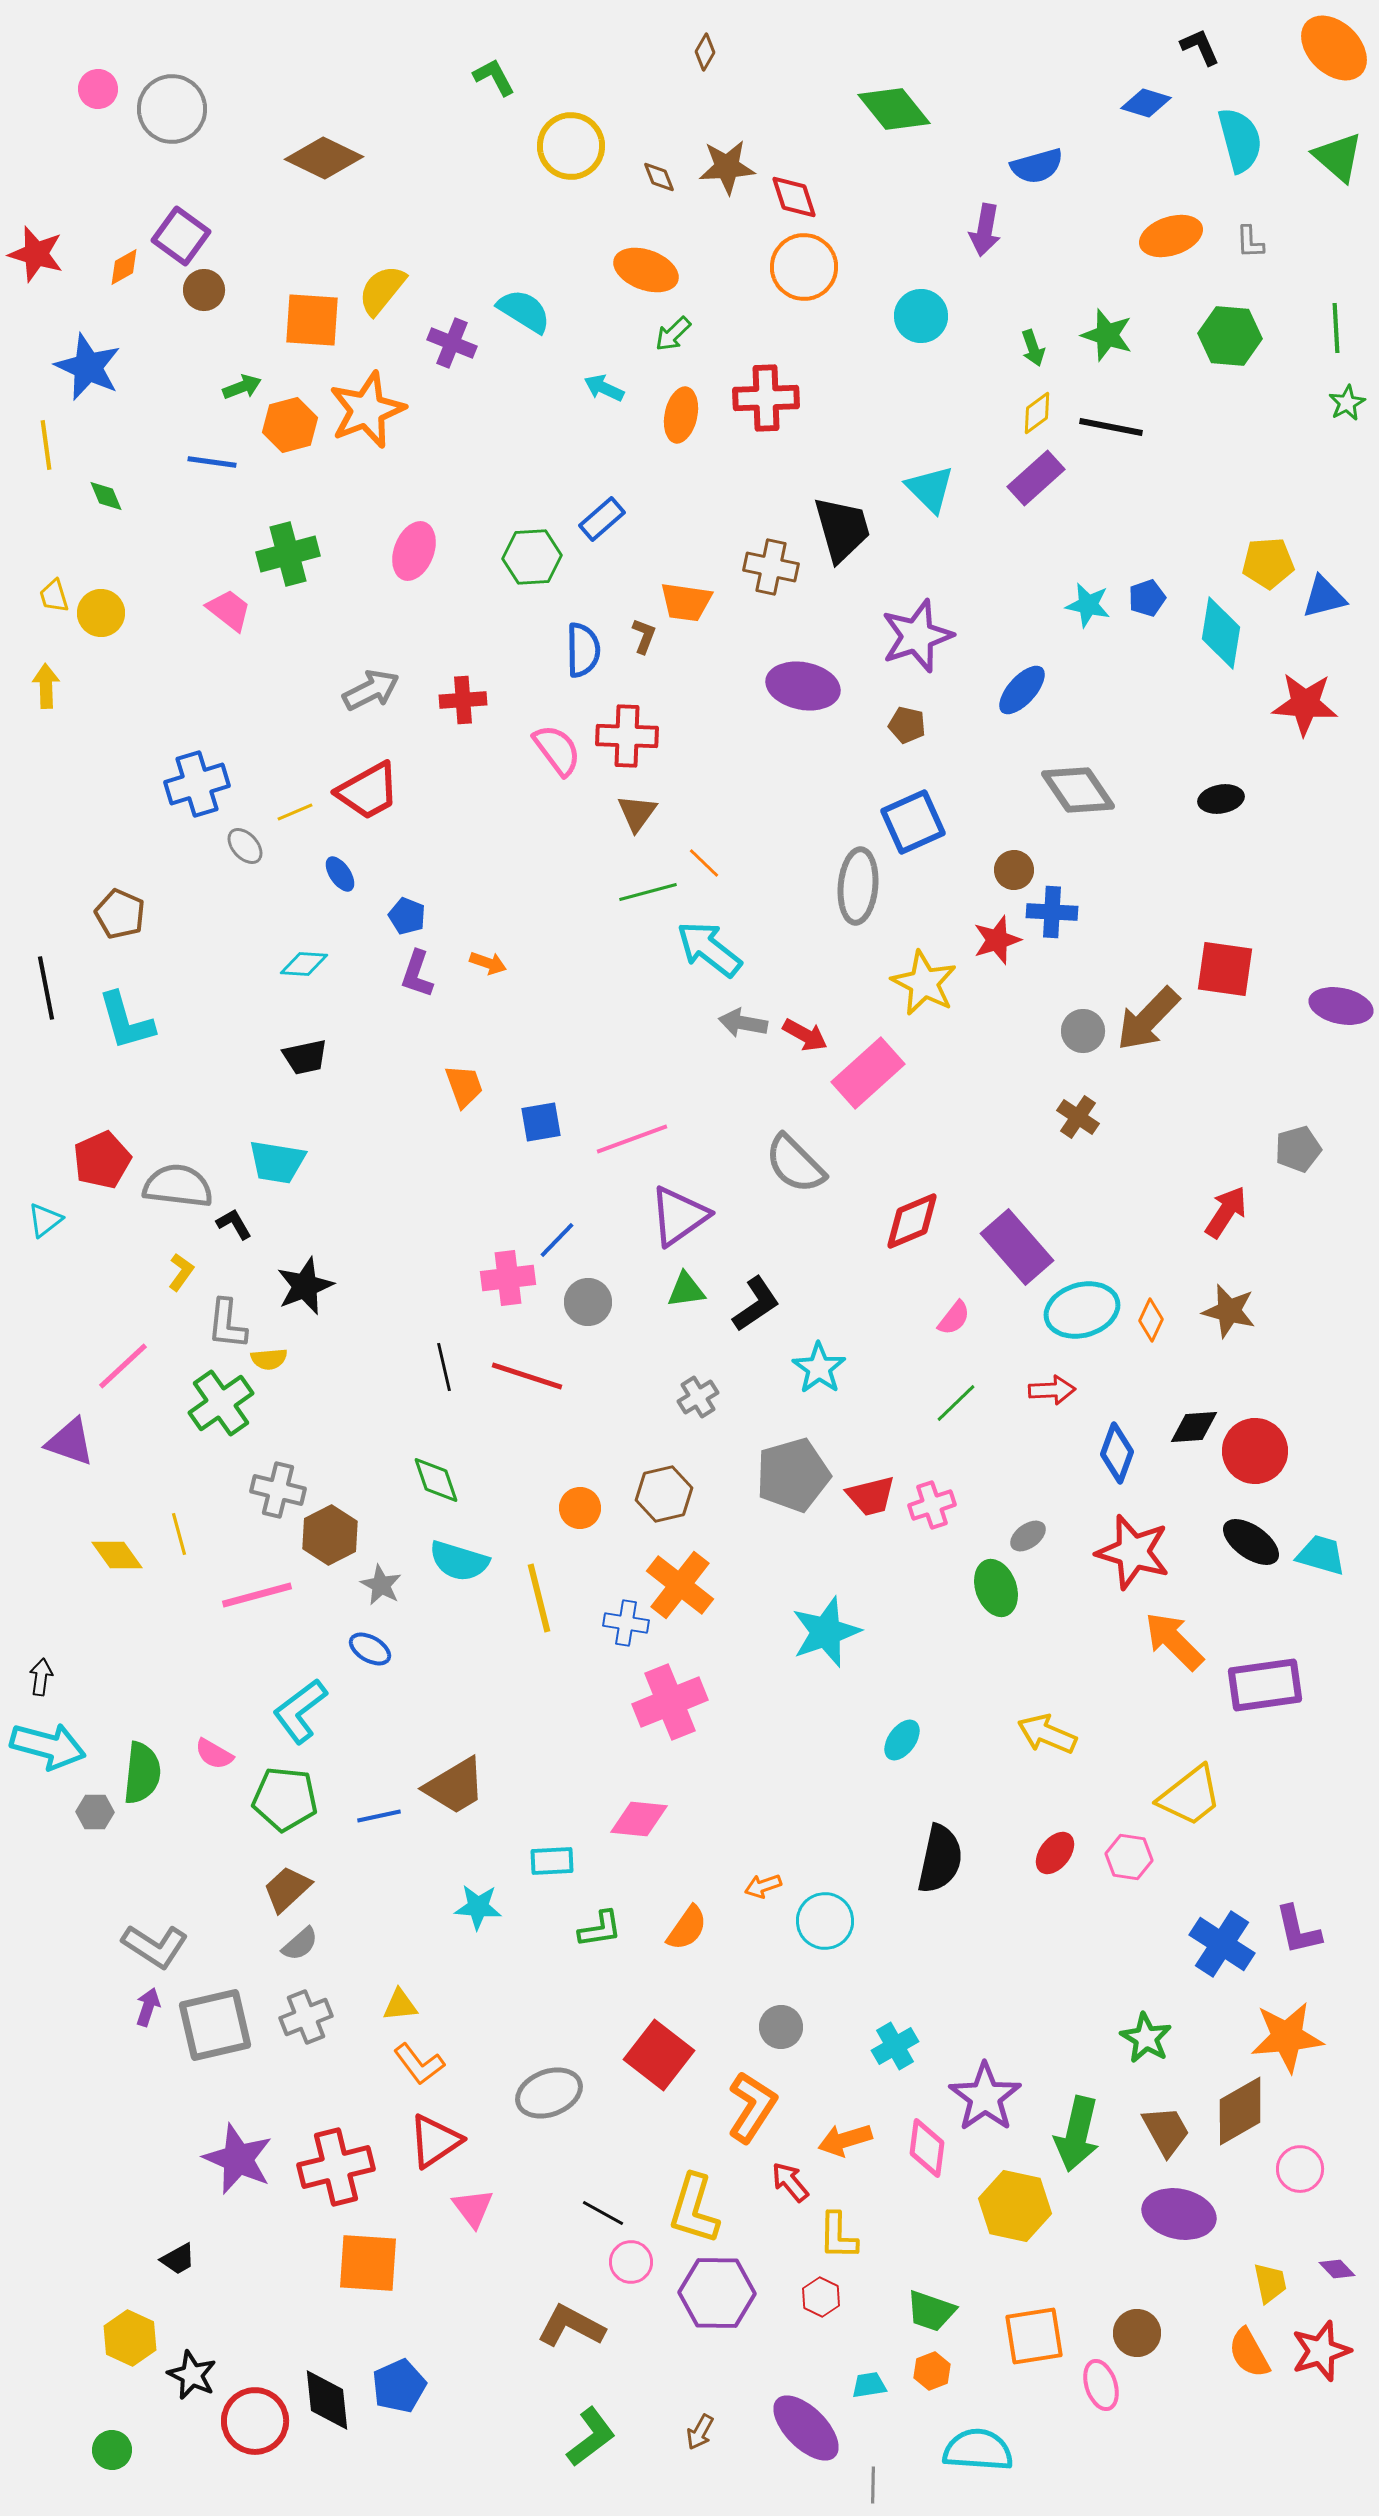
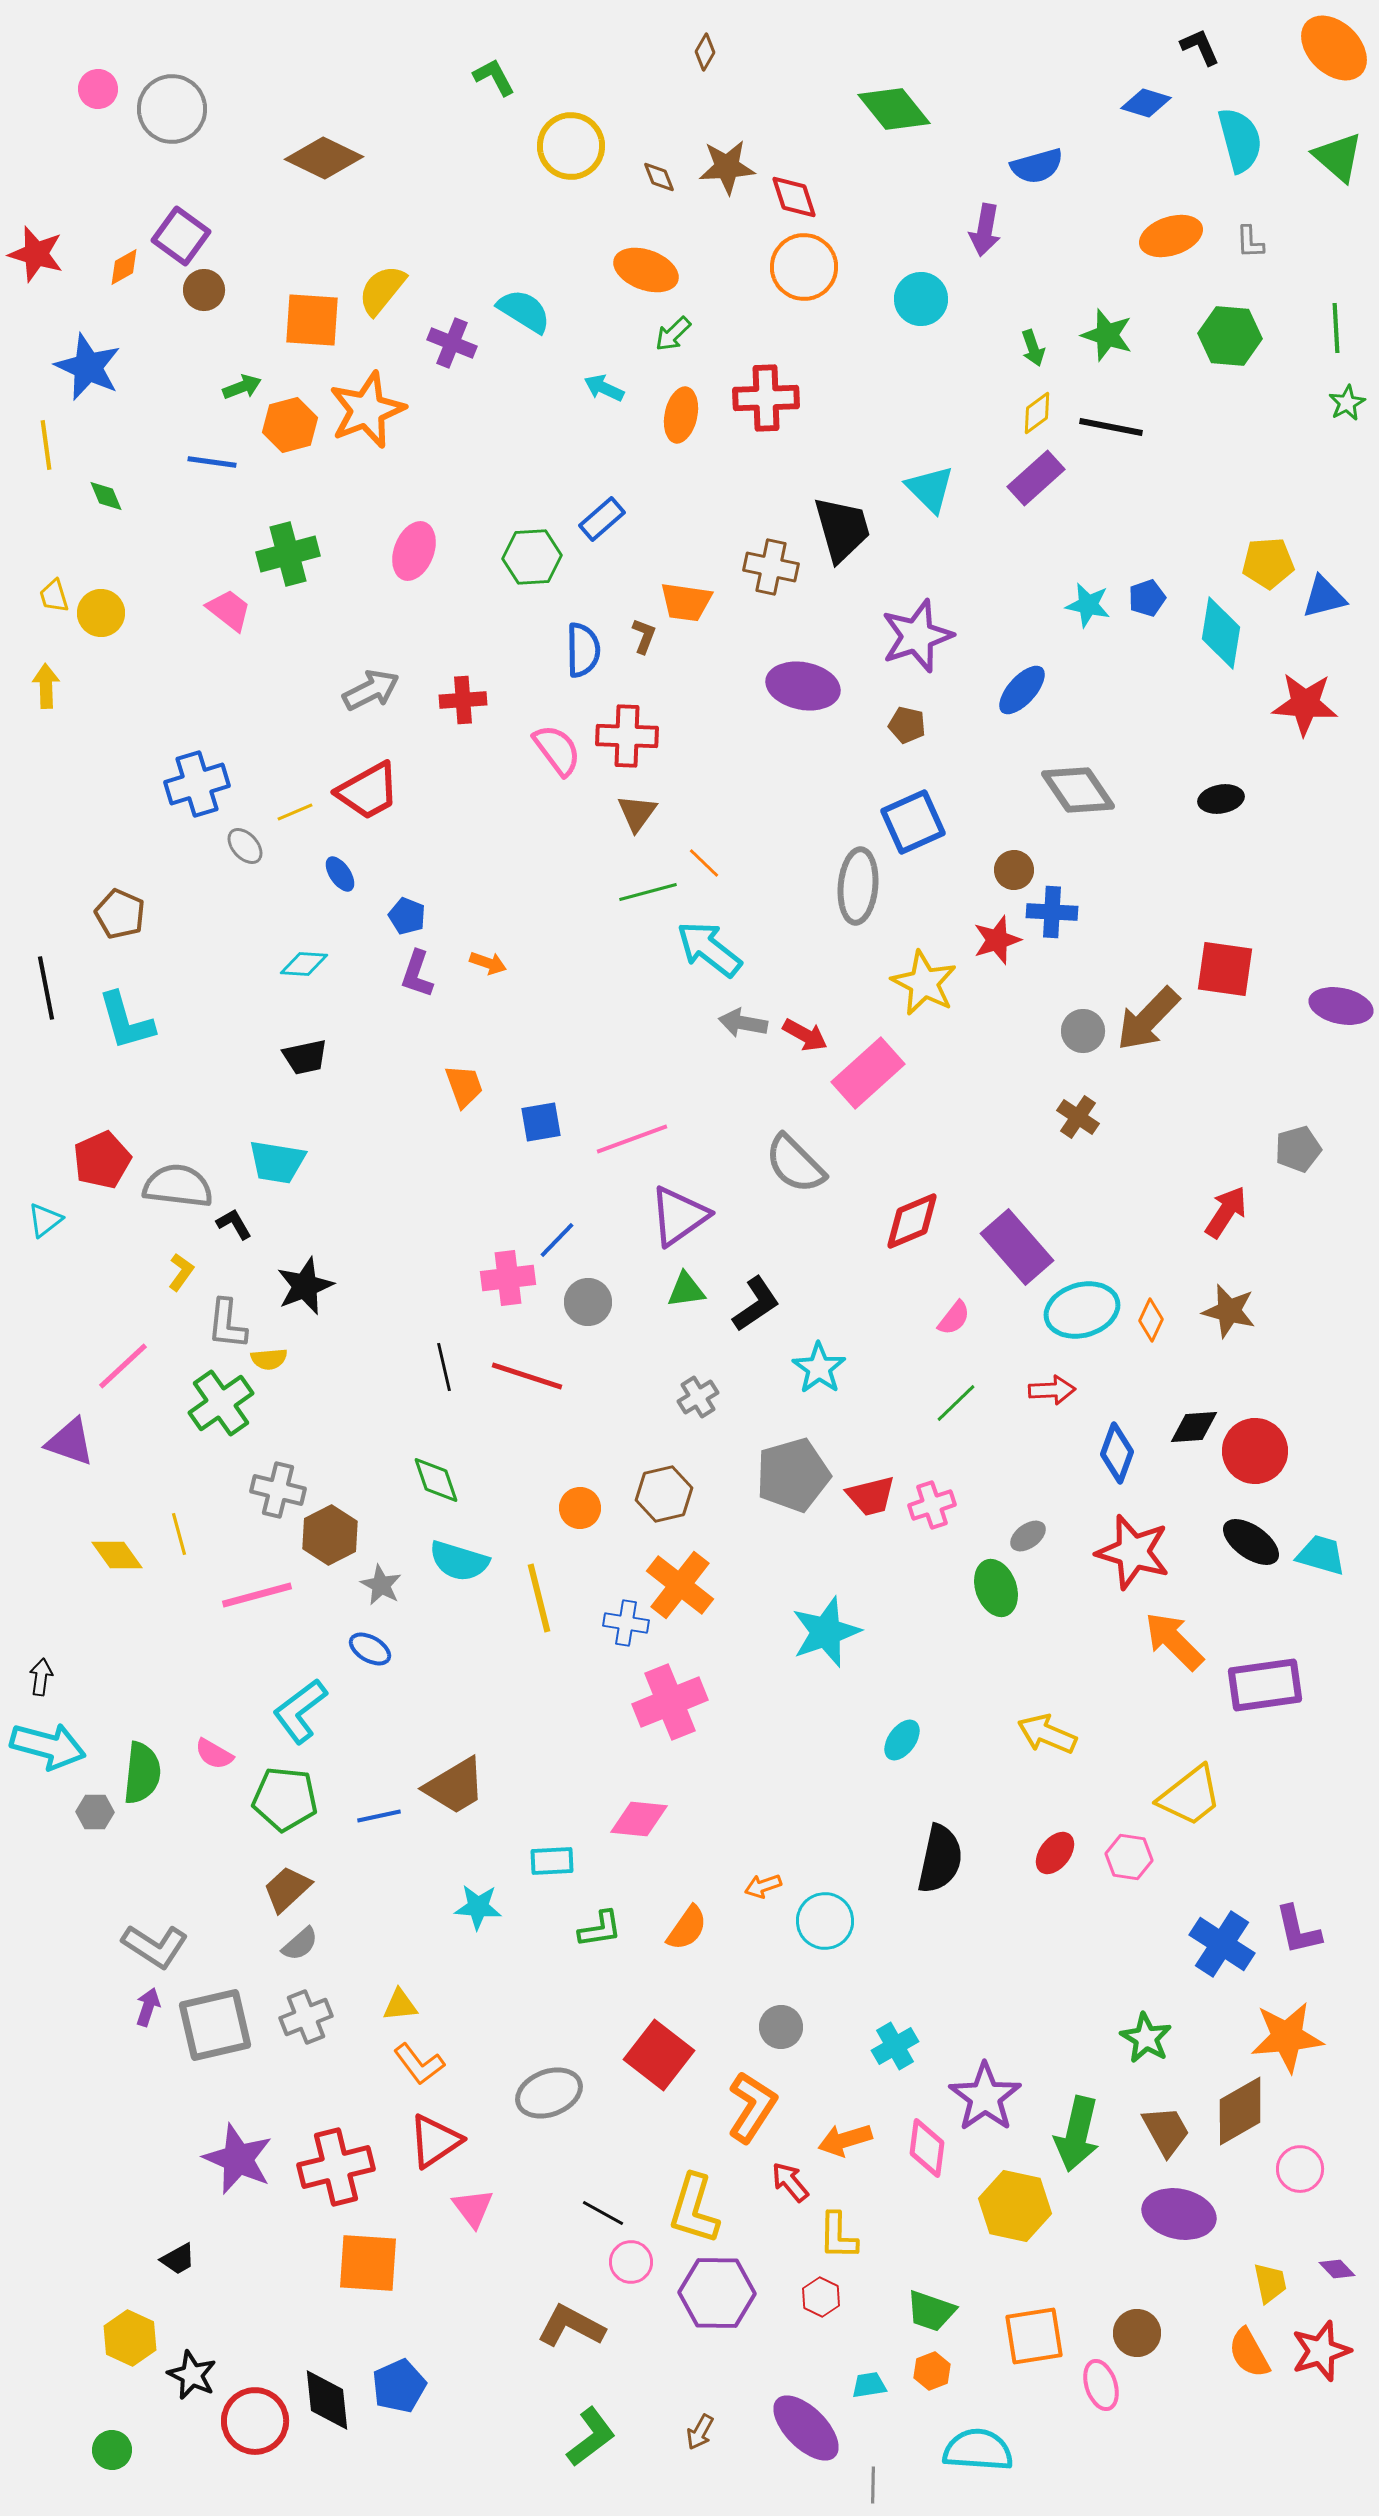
cyan circle at (921, 316): moved 17 px up
